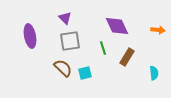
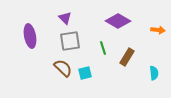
purple diamond: moved 1 px right, 5 px up; rotated 35 degrees counterclockwise
